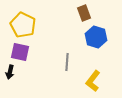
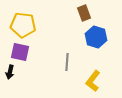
yellow pentagon: rotated 20 degrees counterclockwise
